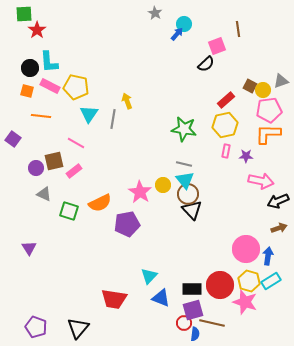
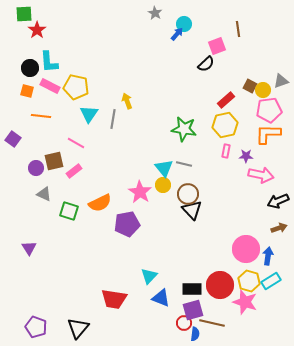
cyan triangle at (185, 180): moved 21 px left, 12 px up
pink arrow at (261, 181): moved 6 px up
